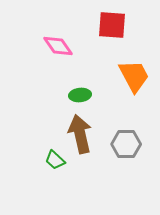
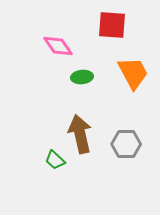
orange trapezoid: moved 1 px left, 3 px up
green ellipse: moved 2 px right, 18 px up
